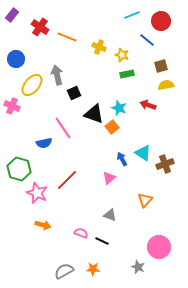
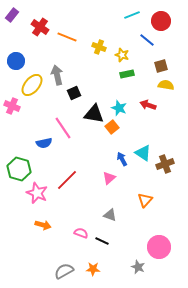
blue circle: moved 2 px down
yellow semicircle: rotated 21 degrees clockwise
black triangle: rotated 10 degrees counterclockwise
